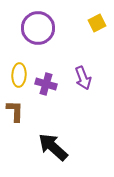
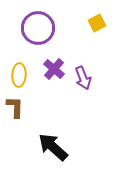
purple cross: moved 8 px right, 15 px up; rotated 25 degrees clockwise
brown L-shape: moved 4 px up
